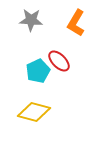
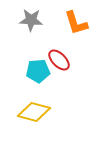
orange L-shape: rotated 48 degrees counterclockwise
red ellipse: moved 1 px up
cyan pentagon: rotated 20 degrees clockwise
